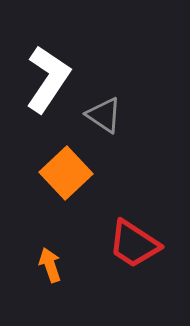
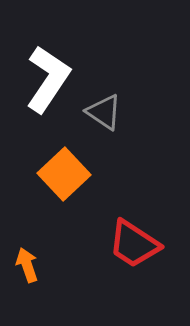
gray triangle: moved 3 px up
orange square: moved 2 px left, 1 px down
orange arrow: moved 23 px left
